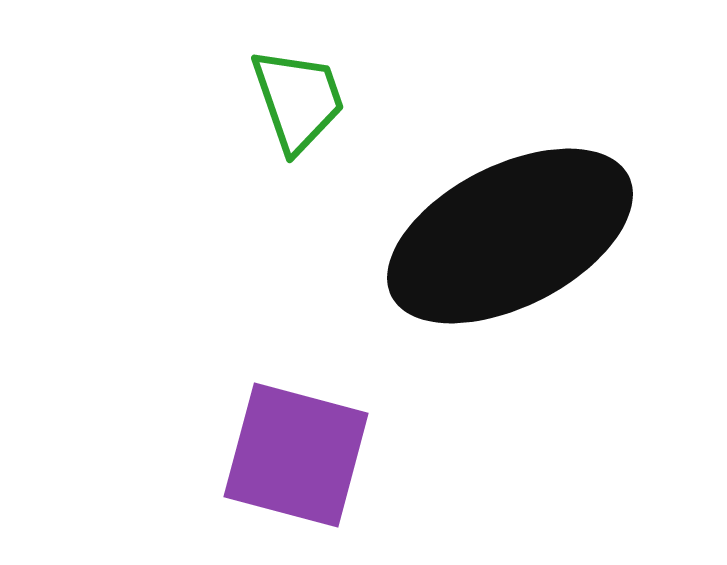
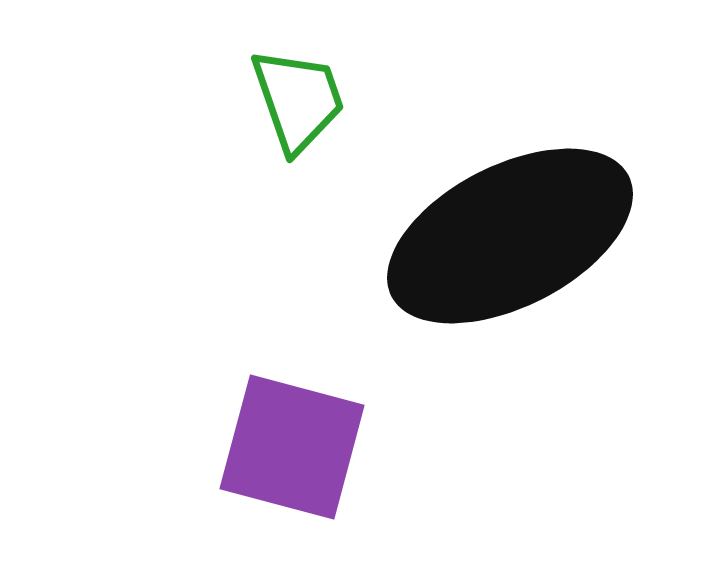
purple square: moved 4 px left, 8 px up
